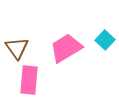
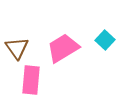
pink trapezoid: moved 3 px left
pink rectangle: moved 2 px right
